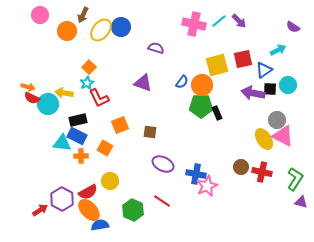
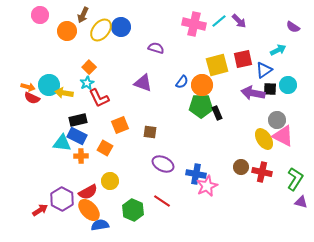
cyan circle at (48, 104): moved 1 px right, 19 px up
